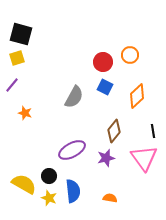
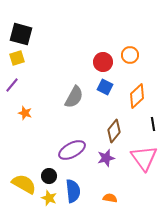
black line: moved 7 px up
